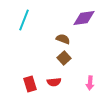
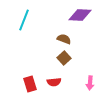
purple diamond: moved 4 px left, 3 px up; rotated 10 degrees clockwise
brown semicircle: moved 1 px right
